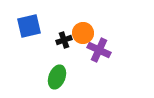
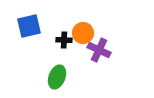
black cross: rotated 21 degrees clockwise
